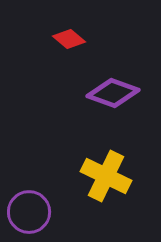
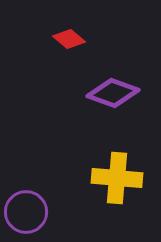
yellow cross: moved 11 px right, 2 px down; rotated 21 degrees counterclockwise
purple circle: moved 3 px left
